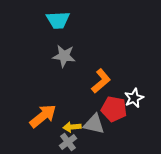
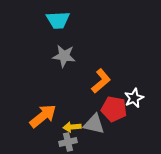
gray cross: rotated 24 degrees clockwise
